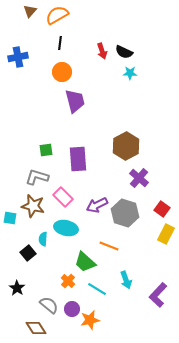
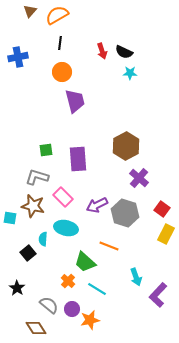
cyan arrow: moved 10 px right, 3 px up
